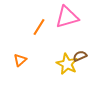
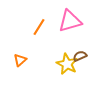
pink triangle: moved 3 px right, 4 px down
